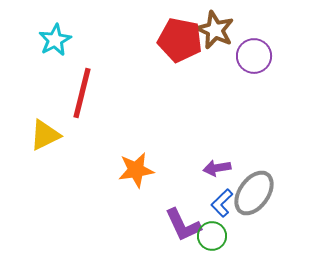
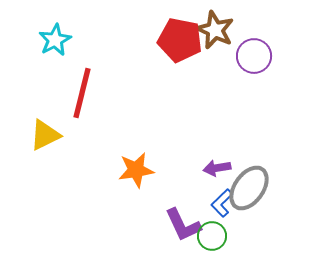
gray ellipse: moved 5 px left, 5 px up
